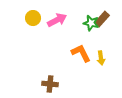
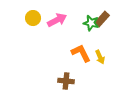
yellow arrow: moved 1 px left, 1 px up; rotated 16 degrees counterclockwise
brown cross: moved 16 px right, 3 px up
